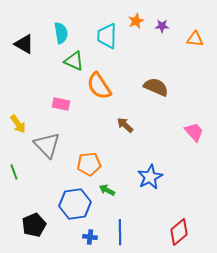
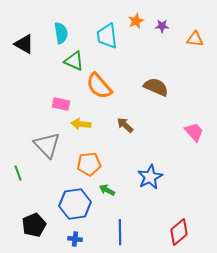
cyan trapezoid: rotated 8 degrees counterclockwise
orange semicircle: rotated 8 degrees counterclockwise
yellow arrow: moved 63 px right; rotated 132 degrees clockwise
green line: moved 4 px right, 1 px down
blue cross: moved 15 px left, 2 px down
